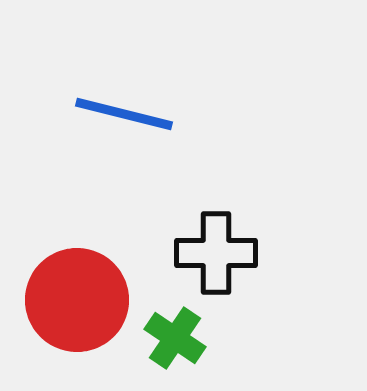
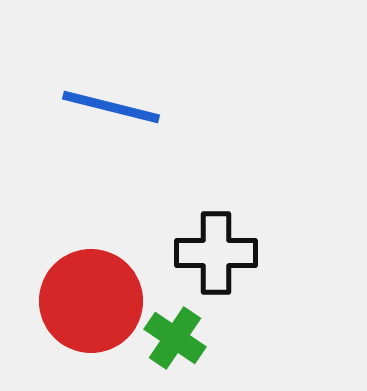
blue line: moved 13 px left, 7 px up
red circle: moved 14 px right, 1 px down
